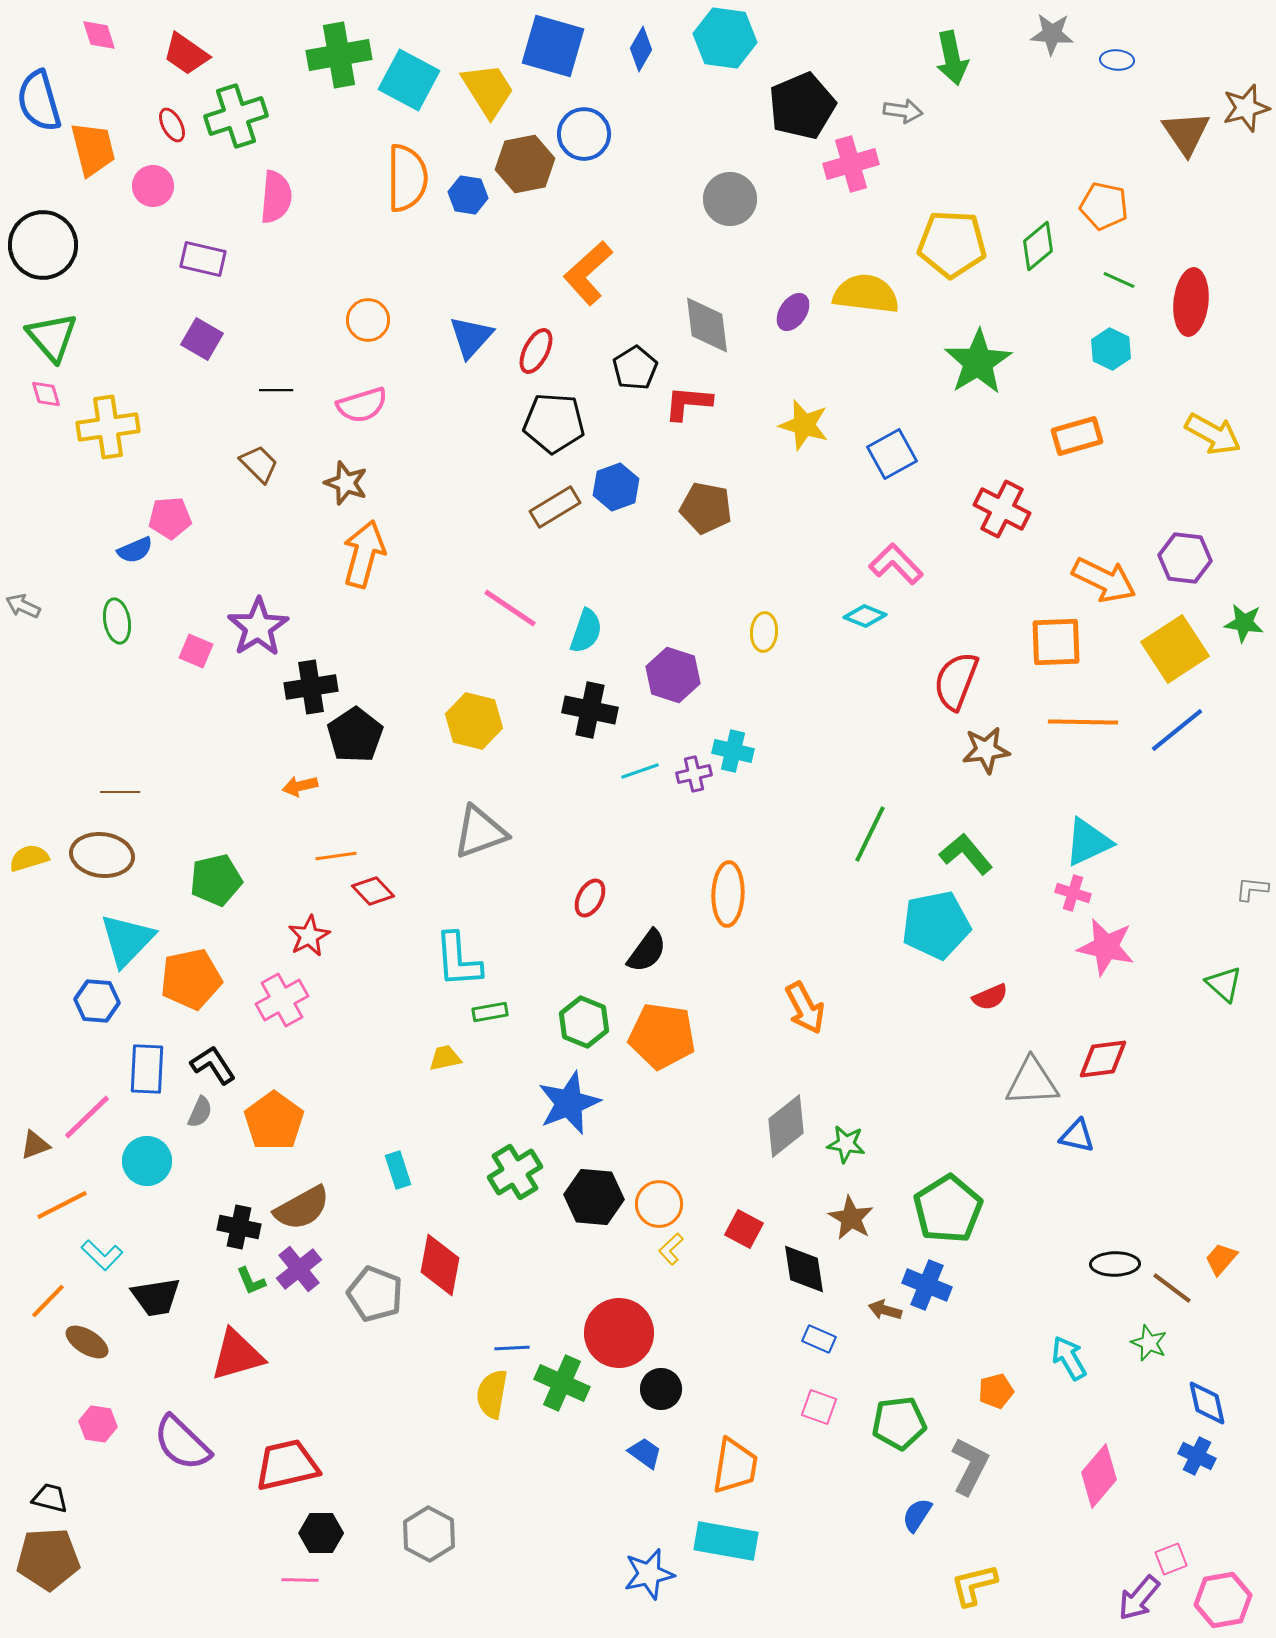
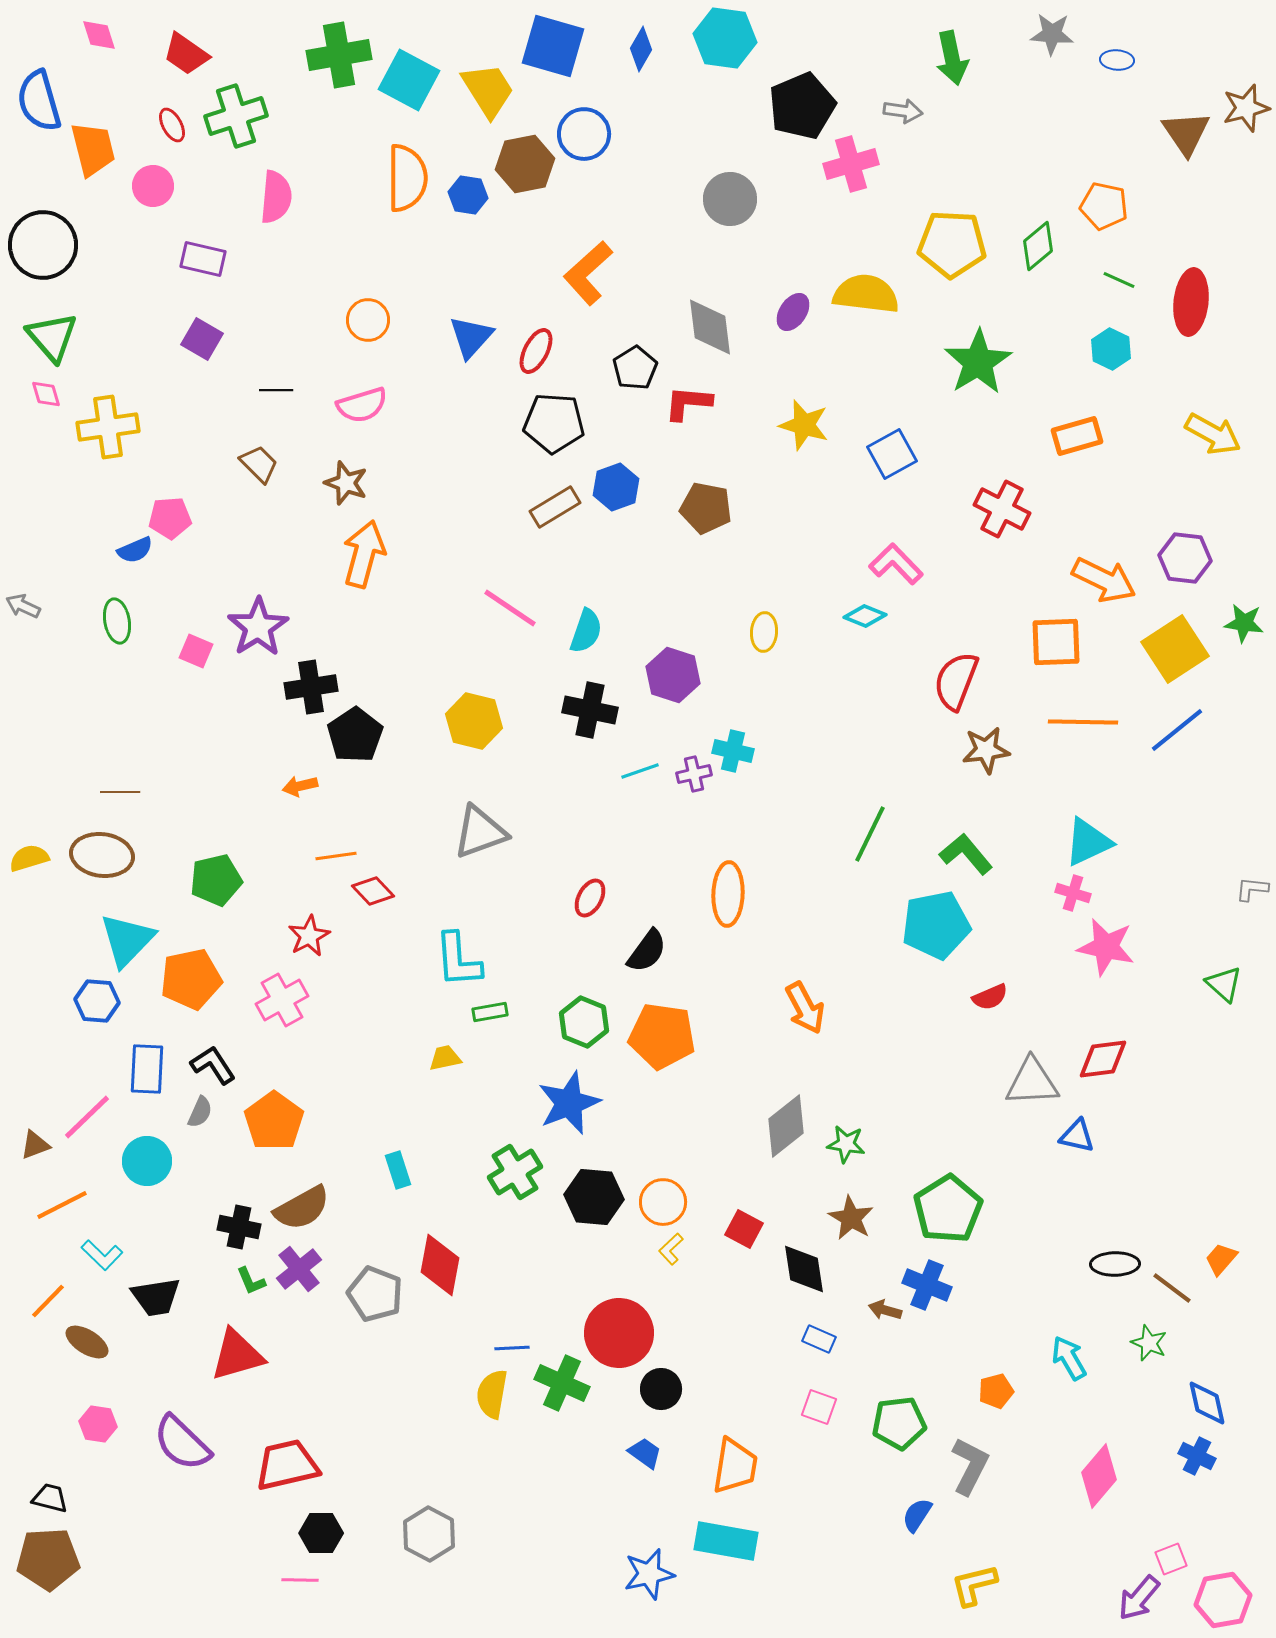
gray diamond at (707, 325): moved 3 px right, 2 px down
orange circle at (659, 1204): moved 4 px right, 2 px up
